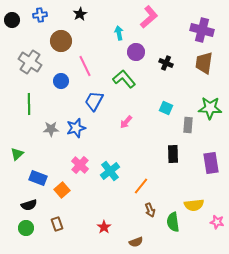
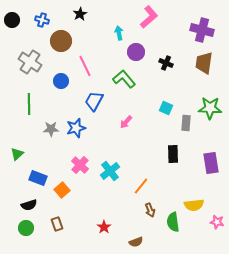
blue cross: moved 2 px right, 5 px down; rotated 24 degrees clockwise
gray rectangle: moved 2 px left, 2 px up
